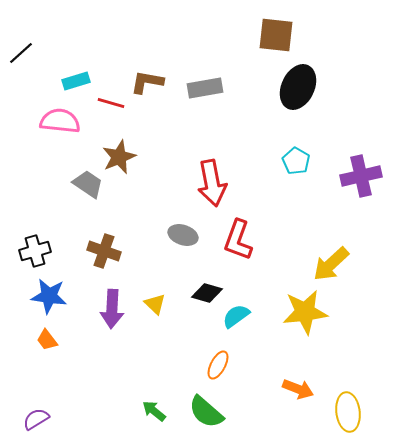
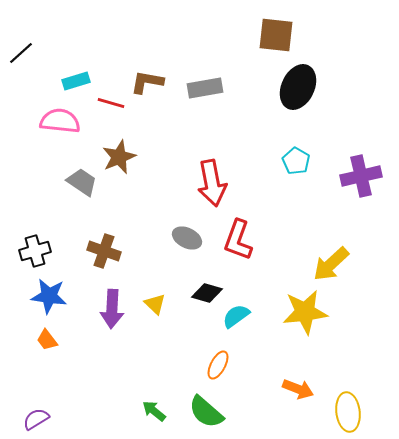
gray trapezoid: moved 6 px left, 2 px up
gray ellipse: moved 4 px right, 3 px down; rotated 8 degrees clockwise
